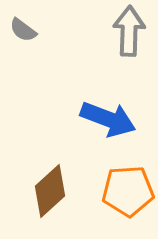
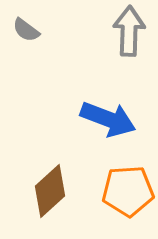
gray semicircle: moved 3 px right
